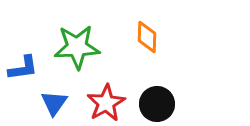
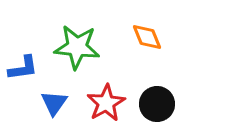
orange diamond: rotated 24 degrees counterclockwise
green star: rotated 9 degrees clockwise
